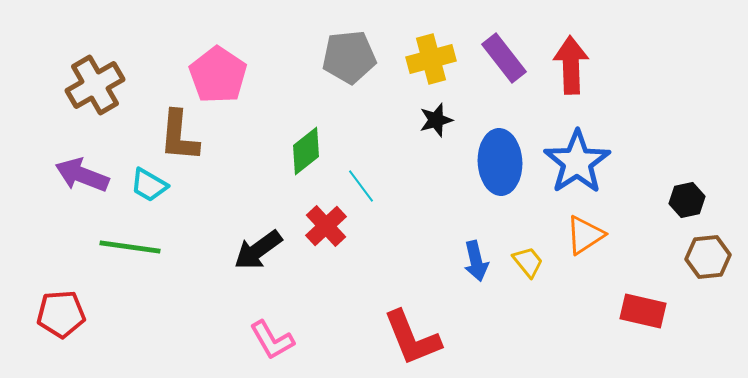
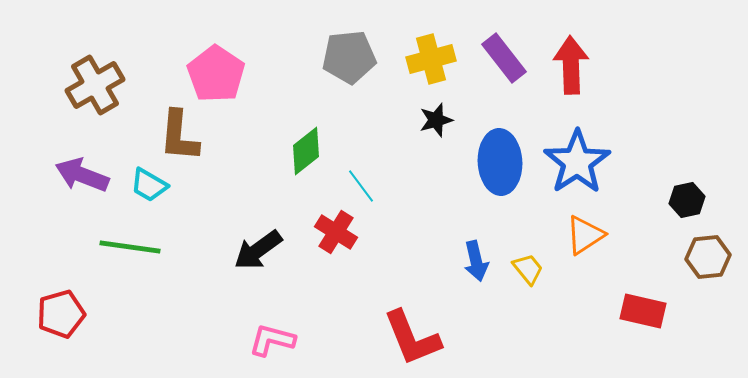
pink pentagon: moved 2 px left, 1 px up
red cross: moved 10 px right, 6 px down; rotated 15 degrees counterclockwise
yellow trapezoid: moved 7 px down
red pentagon: rotated 12 degrees counterclockwise
pink L-shape: rotated 135 degrees clockwise
